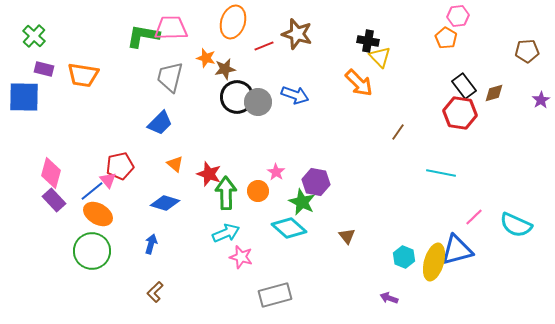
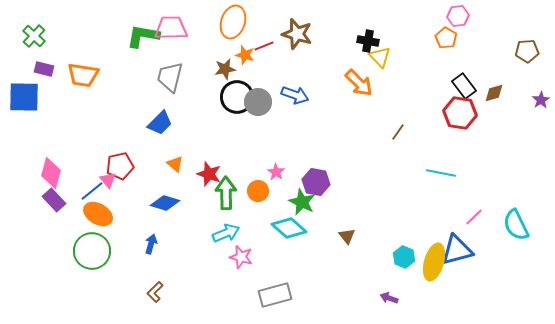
orange star at (206, 58): moved 39 px right, 3 px up
cyan semicircle at (516, 225): rotated 40 degrees clockwise
